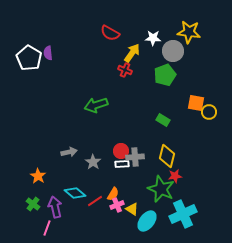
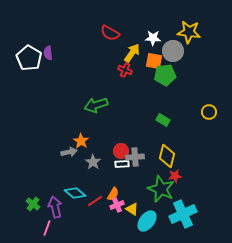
green pentagon: rotated 15 degrees clockwise
orange square: moved 42 px left, 42 px up
orange star: moved 43 px right, 35 px up
